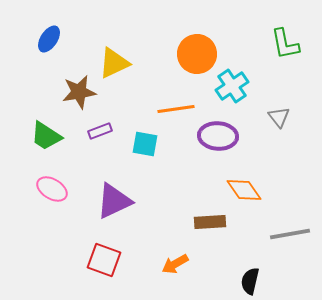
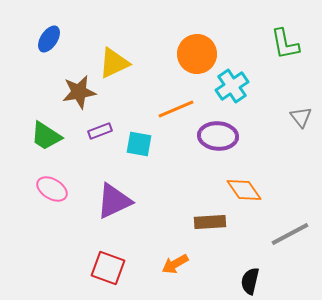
orange line: rotated 15 degrees counterclockwise
gray triangle: moved 22 px right
cyan square: moved 6 px left
gray line: rotated 18 degrees counterclockwise
red square: moved 4 px right, 8 px down
